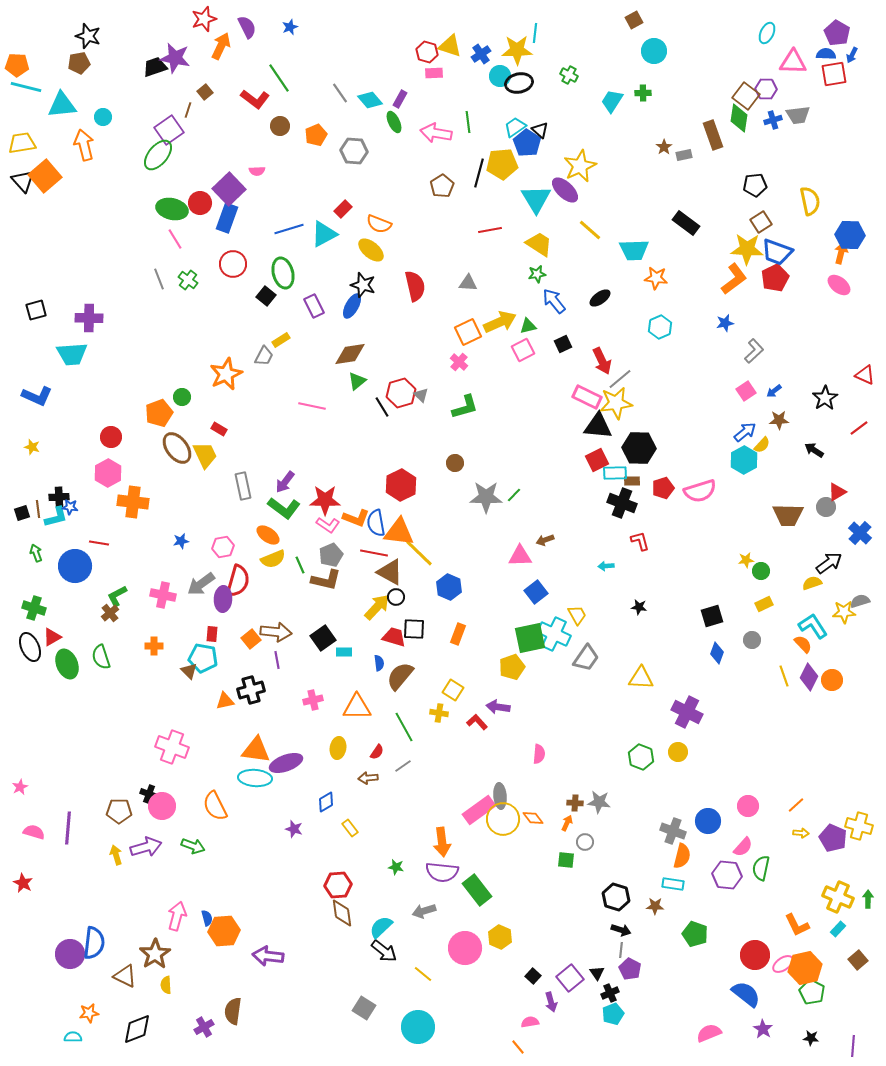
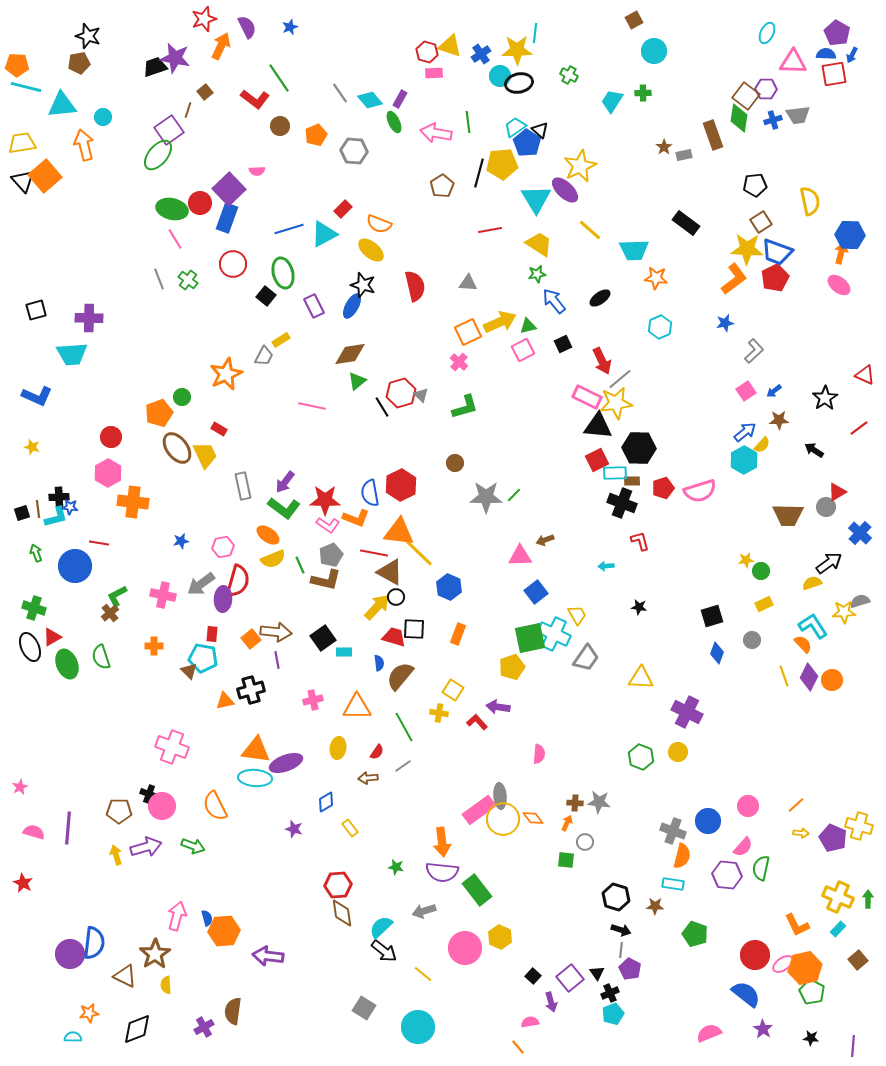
blue semicircle at (376, 523): moved 6 px left, 30 px up
